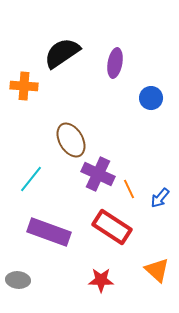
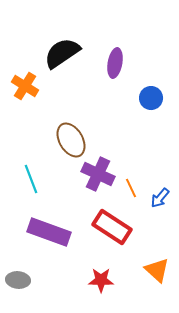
orange cross: moved 1 px right; rotated 28 degrees clockwise
cyan line: rotated 60 degrees counterclockwise
orange line: moved 2 px right, 1 px up
